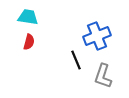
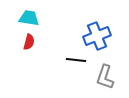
cyan trapezoid: moved 1 px right, 1 px down
black line: rotated 60 degrees counterclockwise
gray L-shape: moved 2 px right, 1 px down
